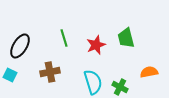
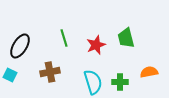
green cross: moved 5 px up; rotated 28 degrees counterclockwise
